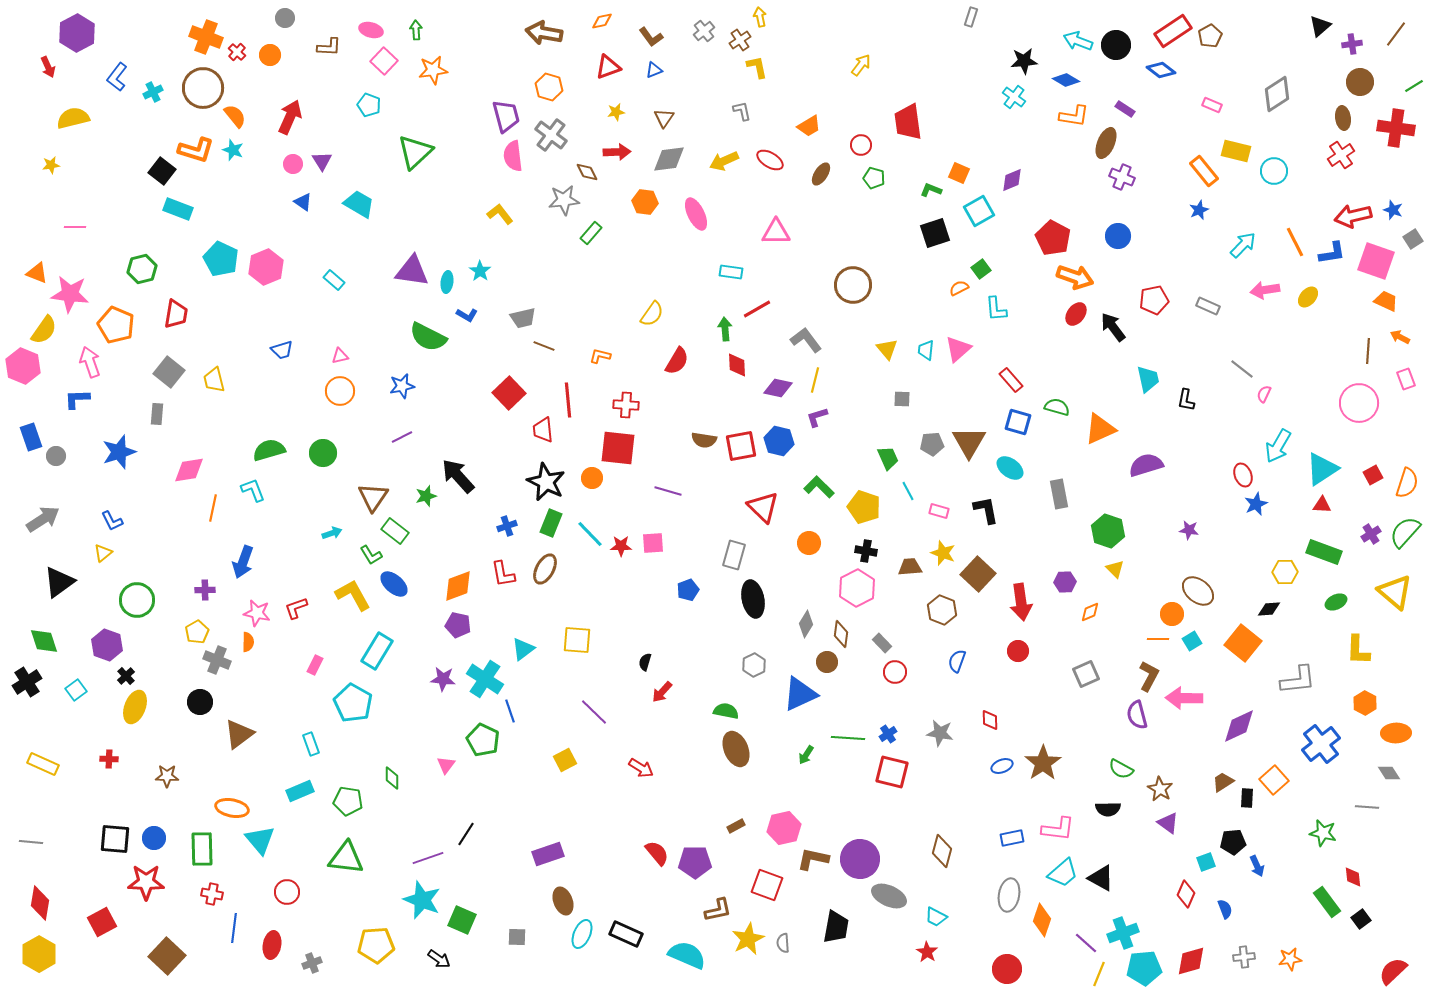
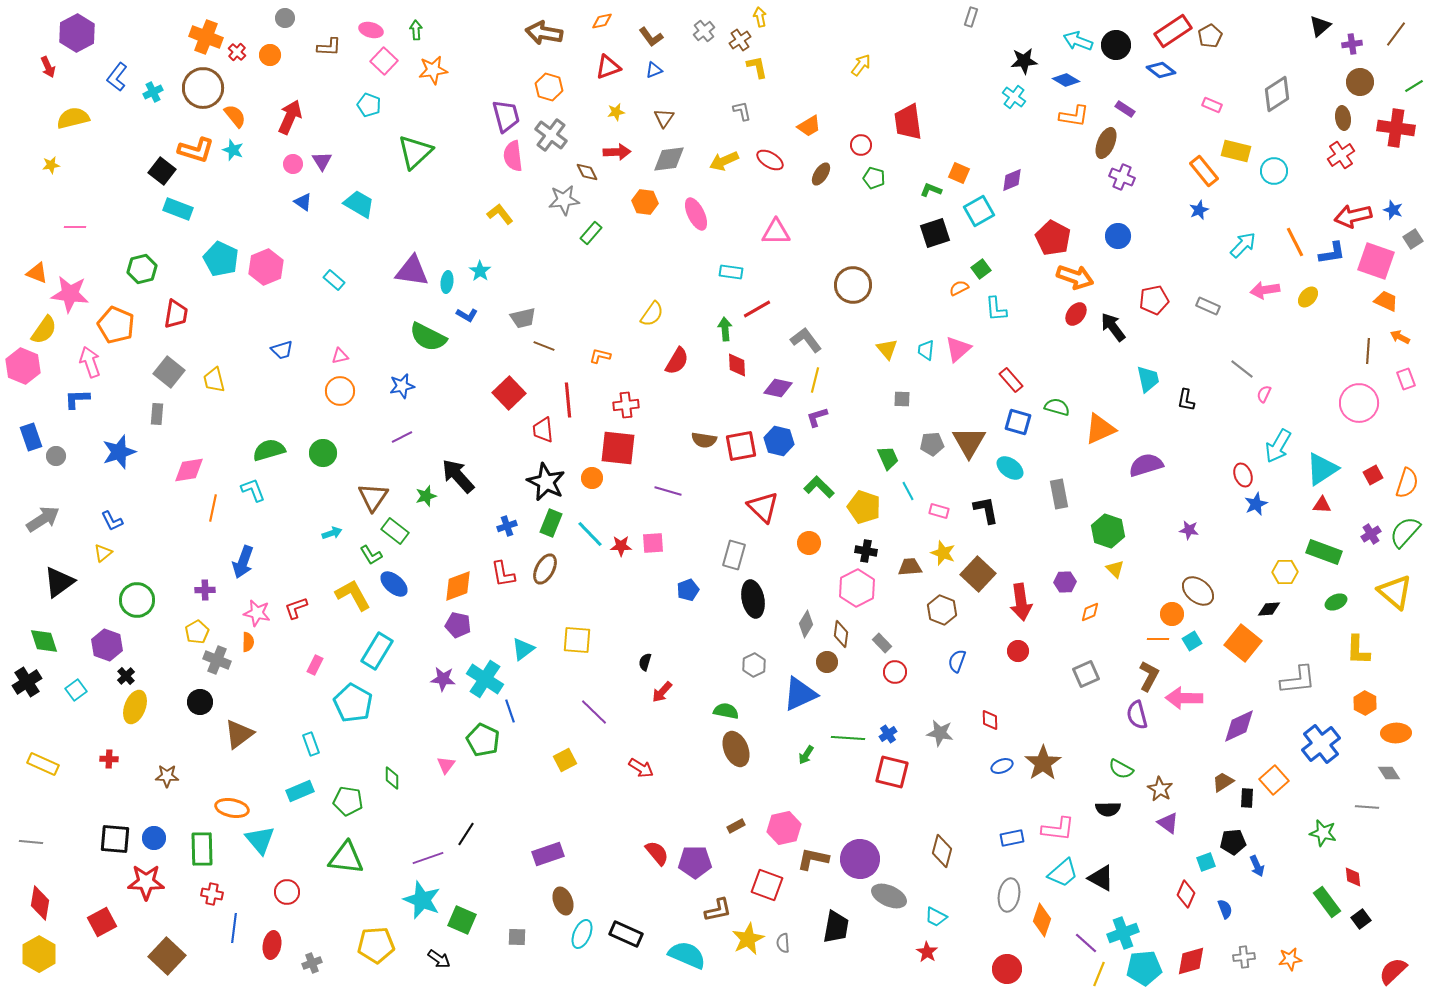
red cross at (626, 405): rotated 10 degrees counterclockwise
